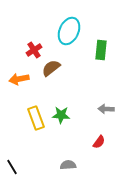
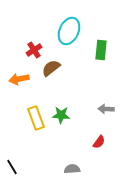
gray semicircle: moved 4 px right, 4 px down
